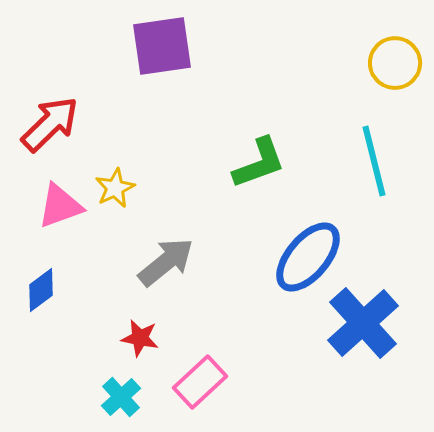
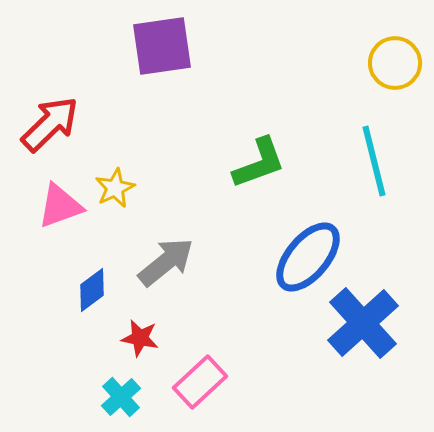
blue diamond: moved 51 px right
